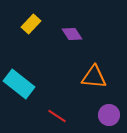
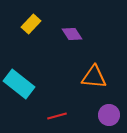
red line: rotated 48 degrees counterclockwise
